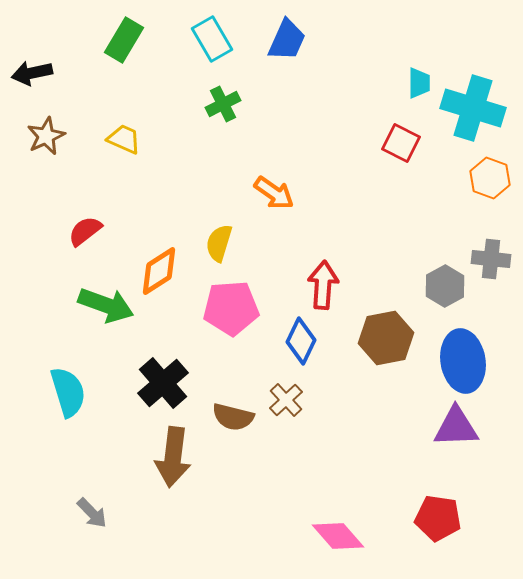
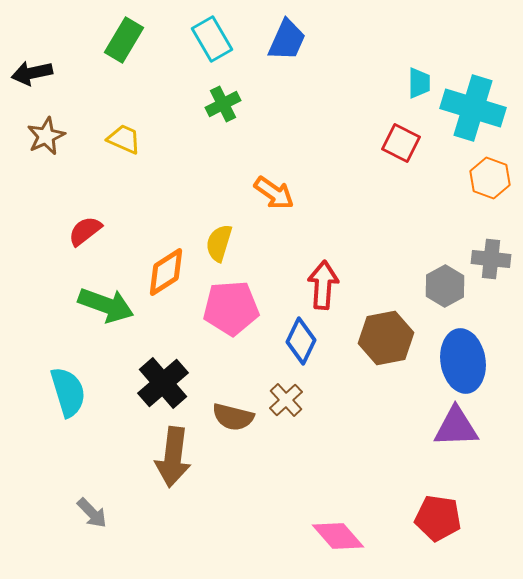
orange diamond: moved 7 px right, 1 px down
